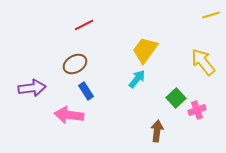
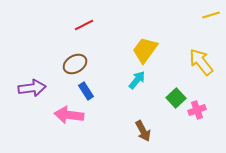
yellow arrow: moved 2 px left
cyan arrow: moved 1 px down
brown arrow: moved 14 px left; rotated 145 degrees clockwise
